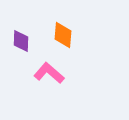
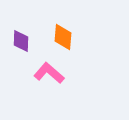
orange diamond: moved 2 px down
